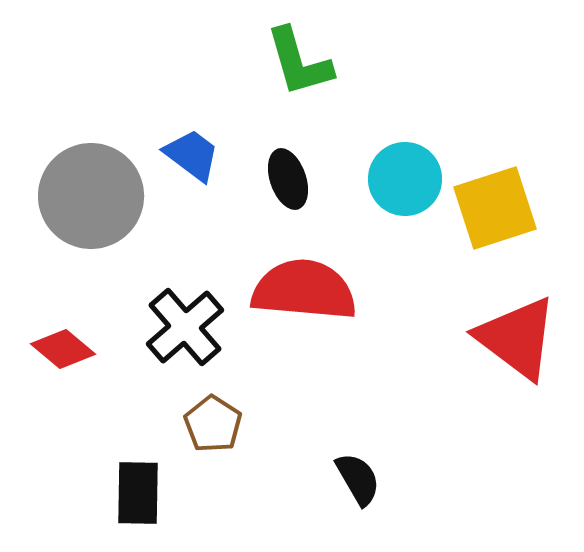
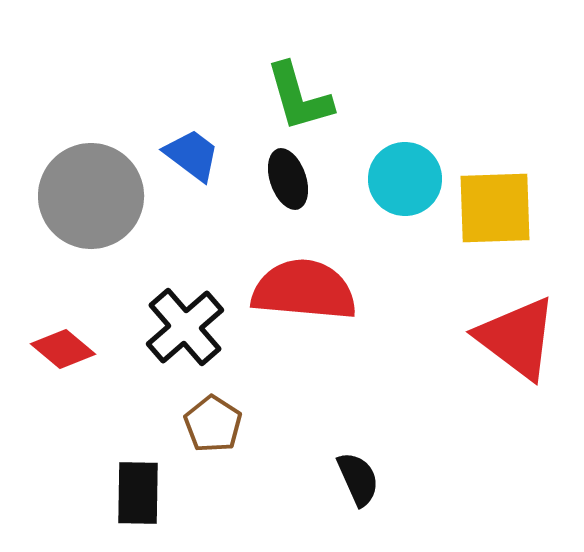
green L-shape: moved 35 px down
yellow square: rotated 16 degrees clockwise
black semicircle: rotated 6 degrees clockwise
